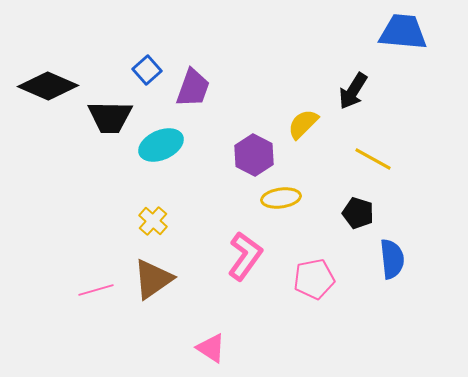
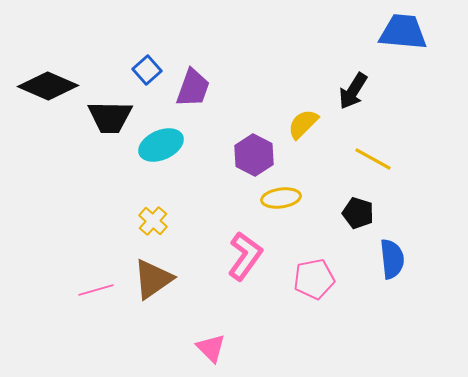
pink triangle: rotated 12 degrees clockwise
